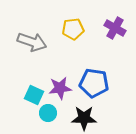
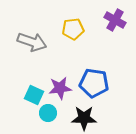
purple cross: moved 8 px up
